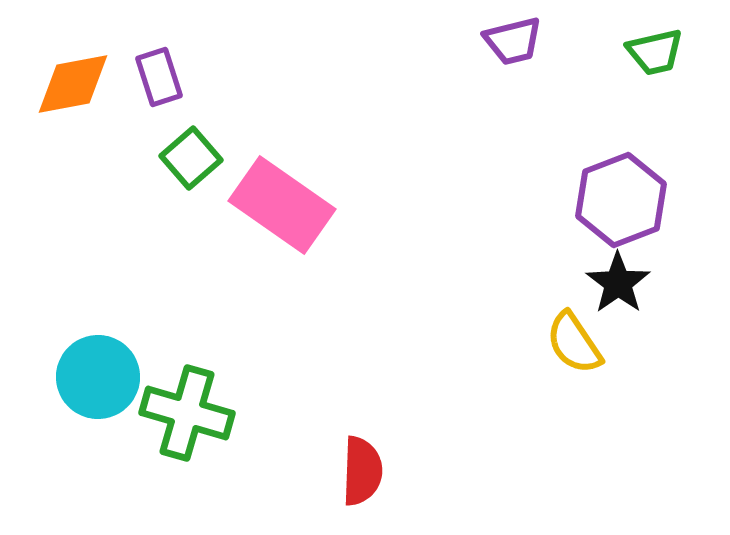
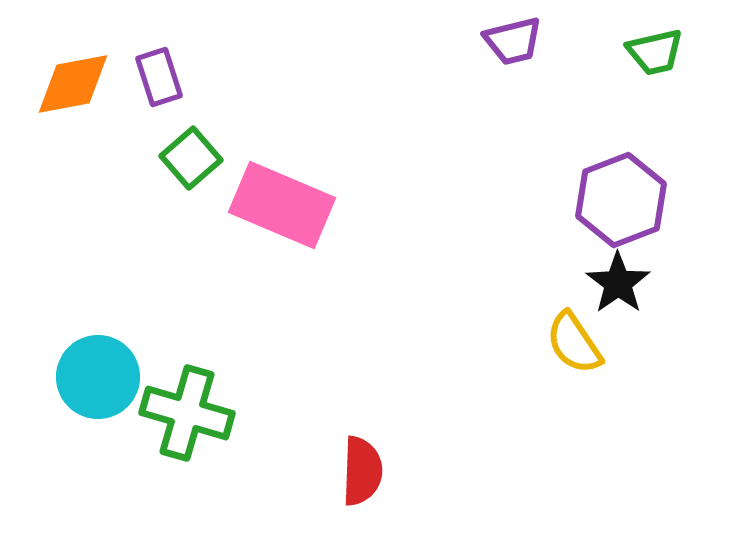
pink rectangle: rotated 12 degrees counterclockwise
